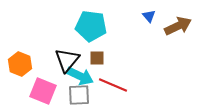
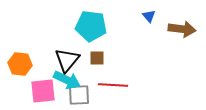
brown arrow: moved 4 px right, 3 px down; rotated 32 degrees clockwise
orange hexagon: rotated 15 degrees counterclockwise
cyan arrow: moved 13 px left, 4 px down
red line: rotated 20 degrees counterclockwise
pink square: rotated 28 degrees counterclockwise
